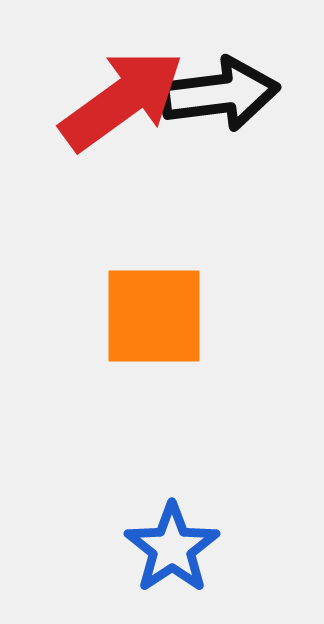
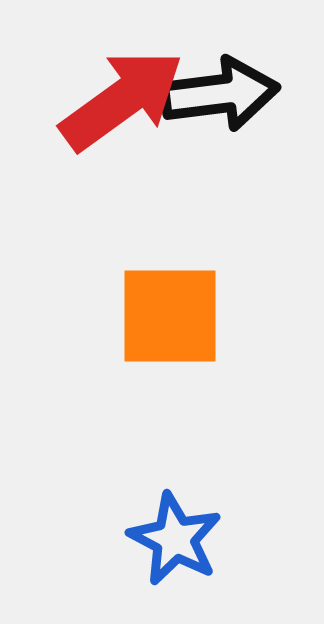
orange square: moved 16 px right
blue star: moved 3 px right, 9 px up; rotated 10 degrees counterclockwise
